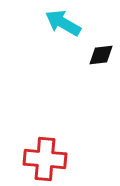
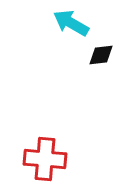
cyan arrow: moved 8 px right
